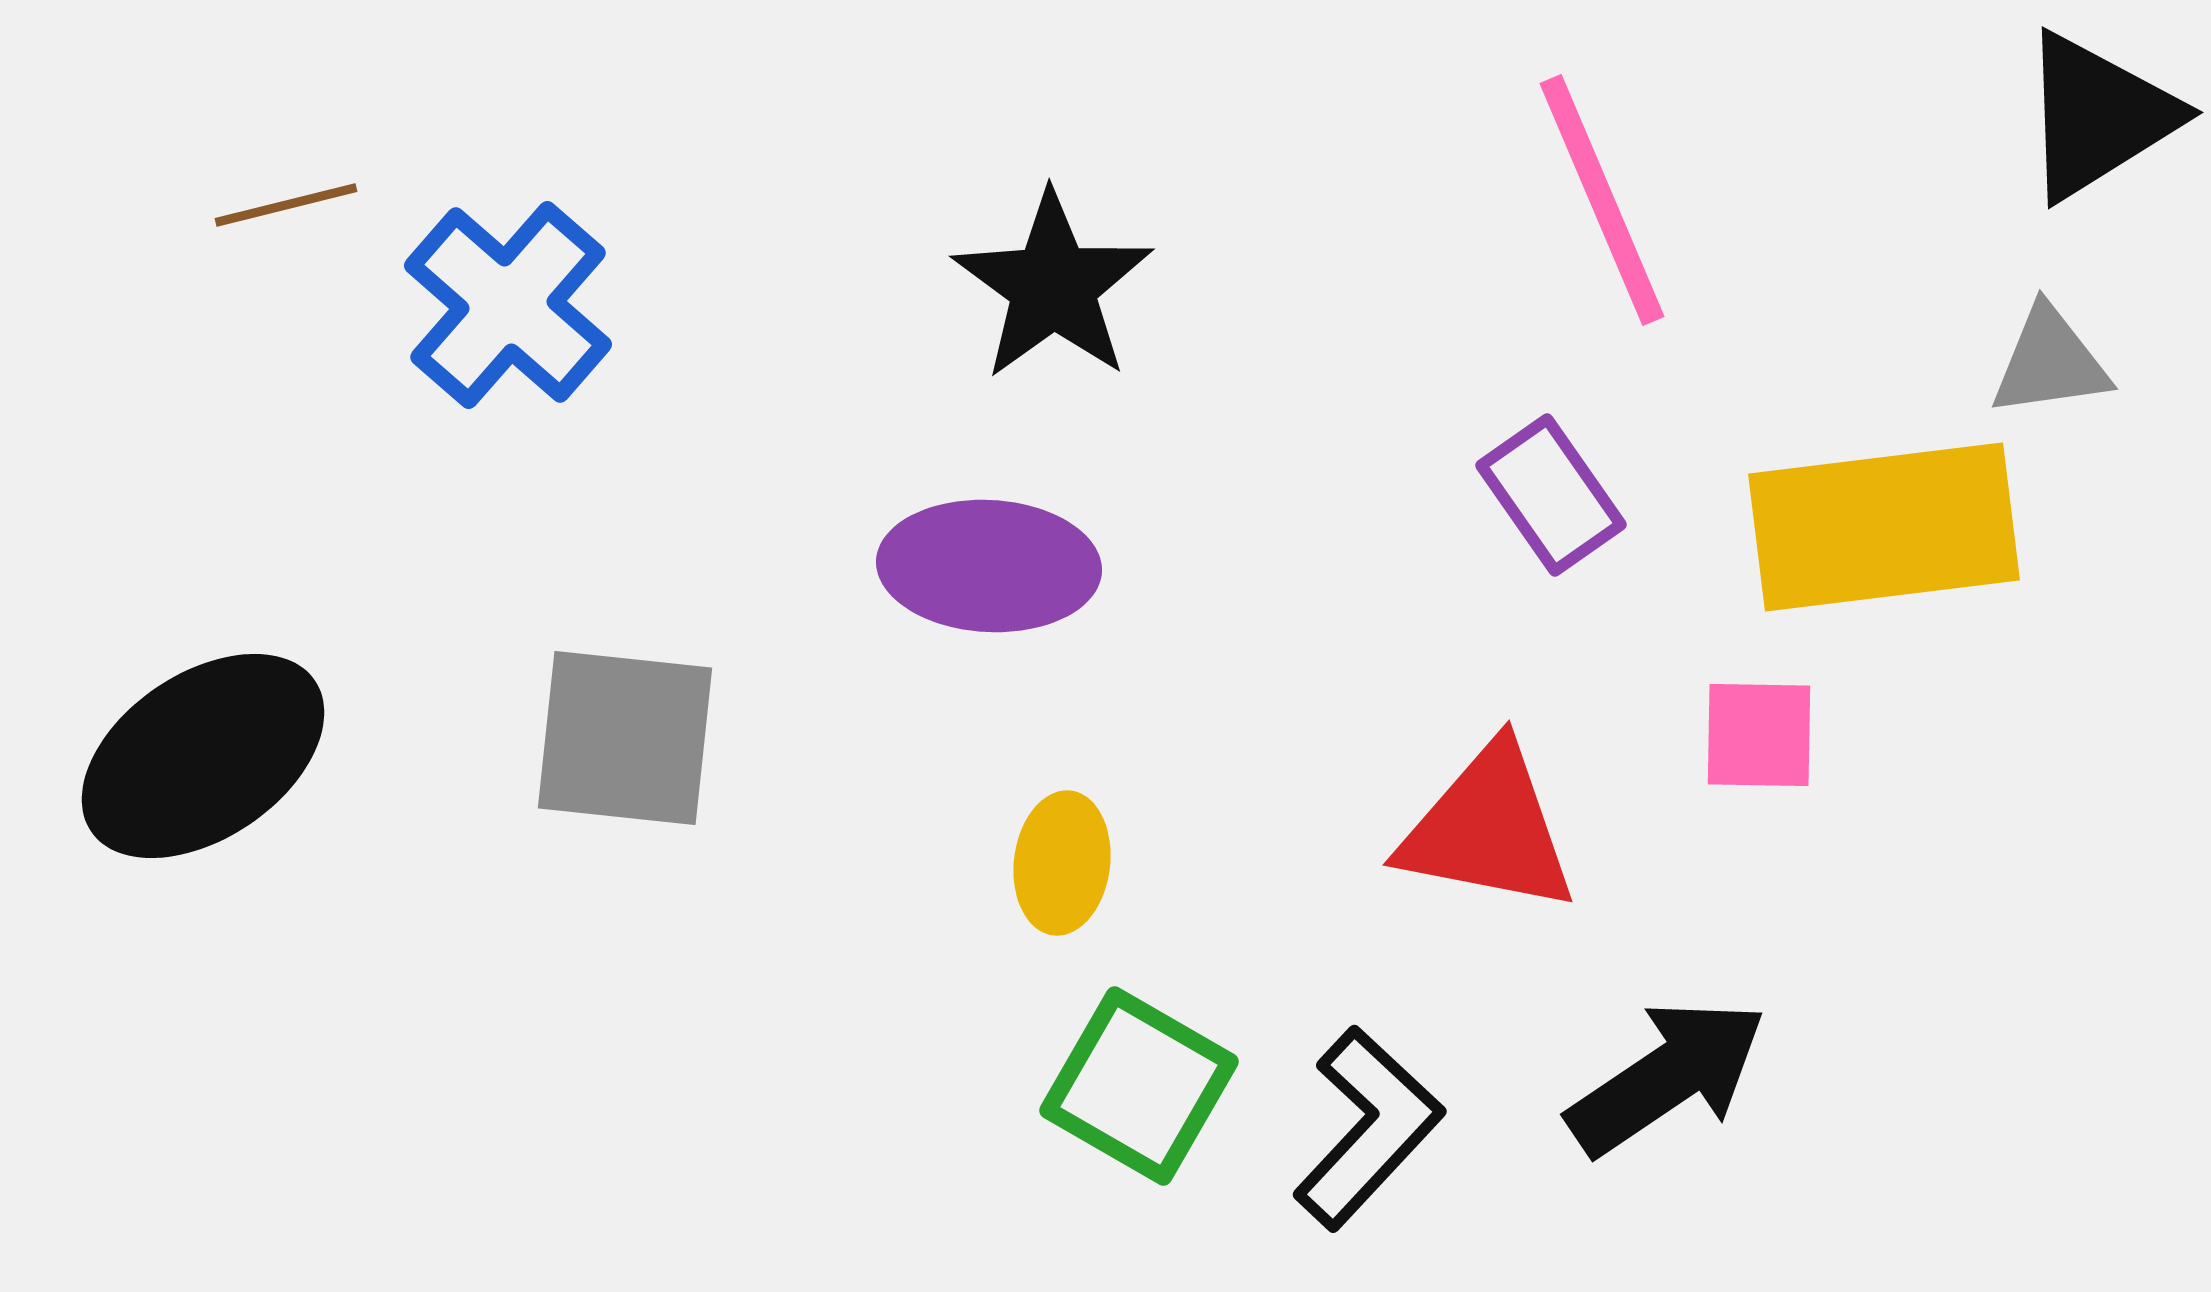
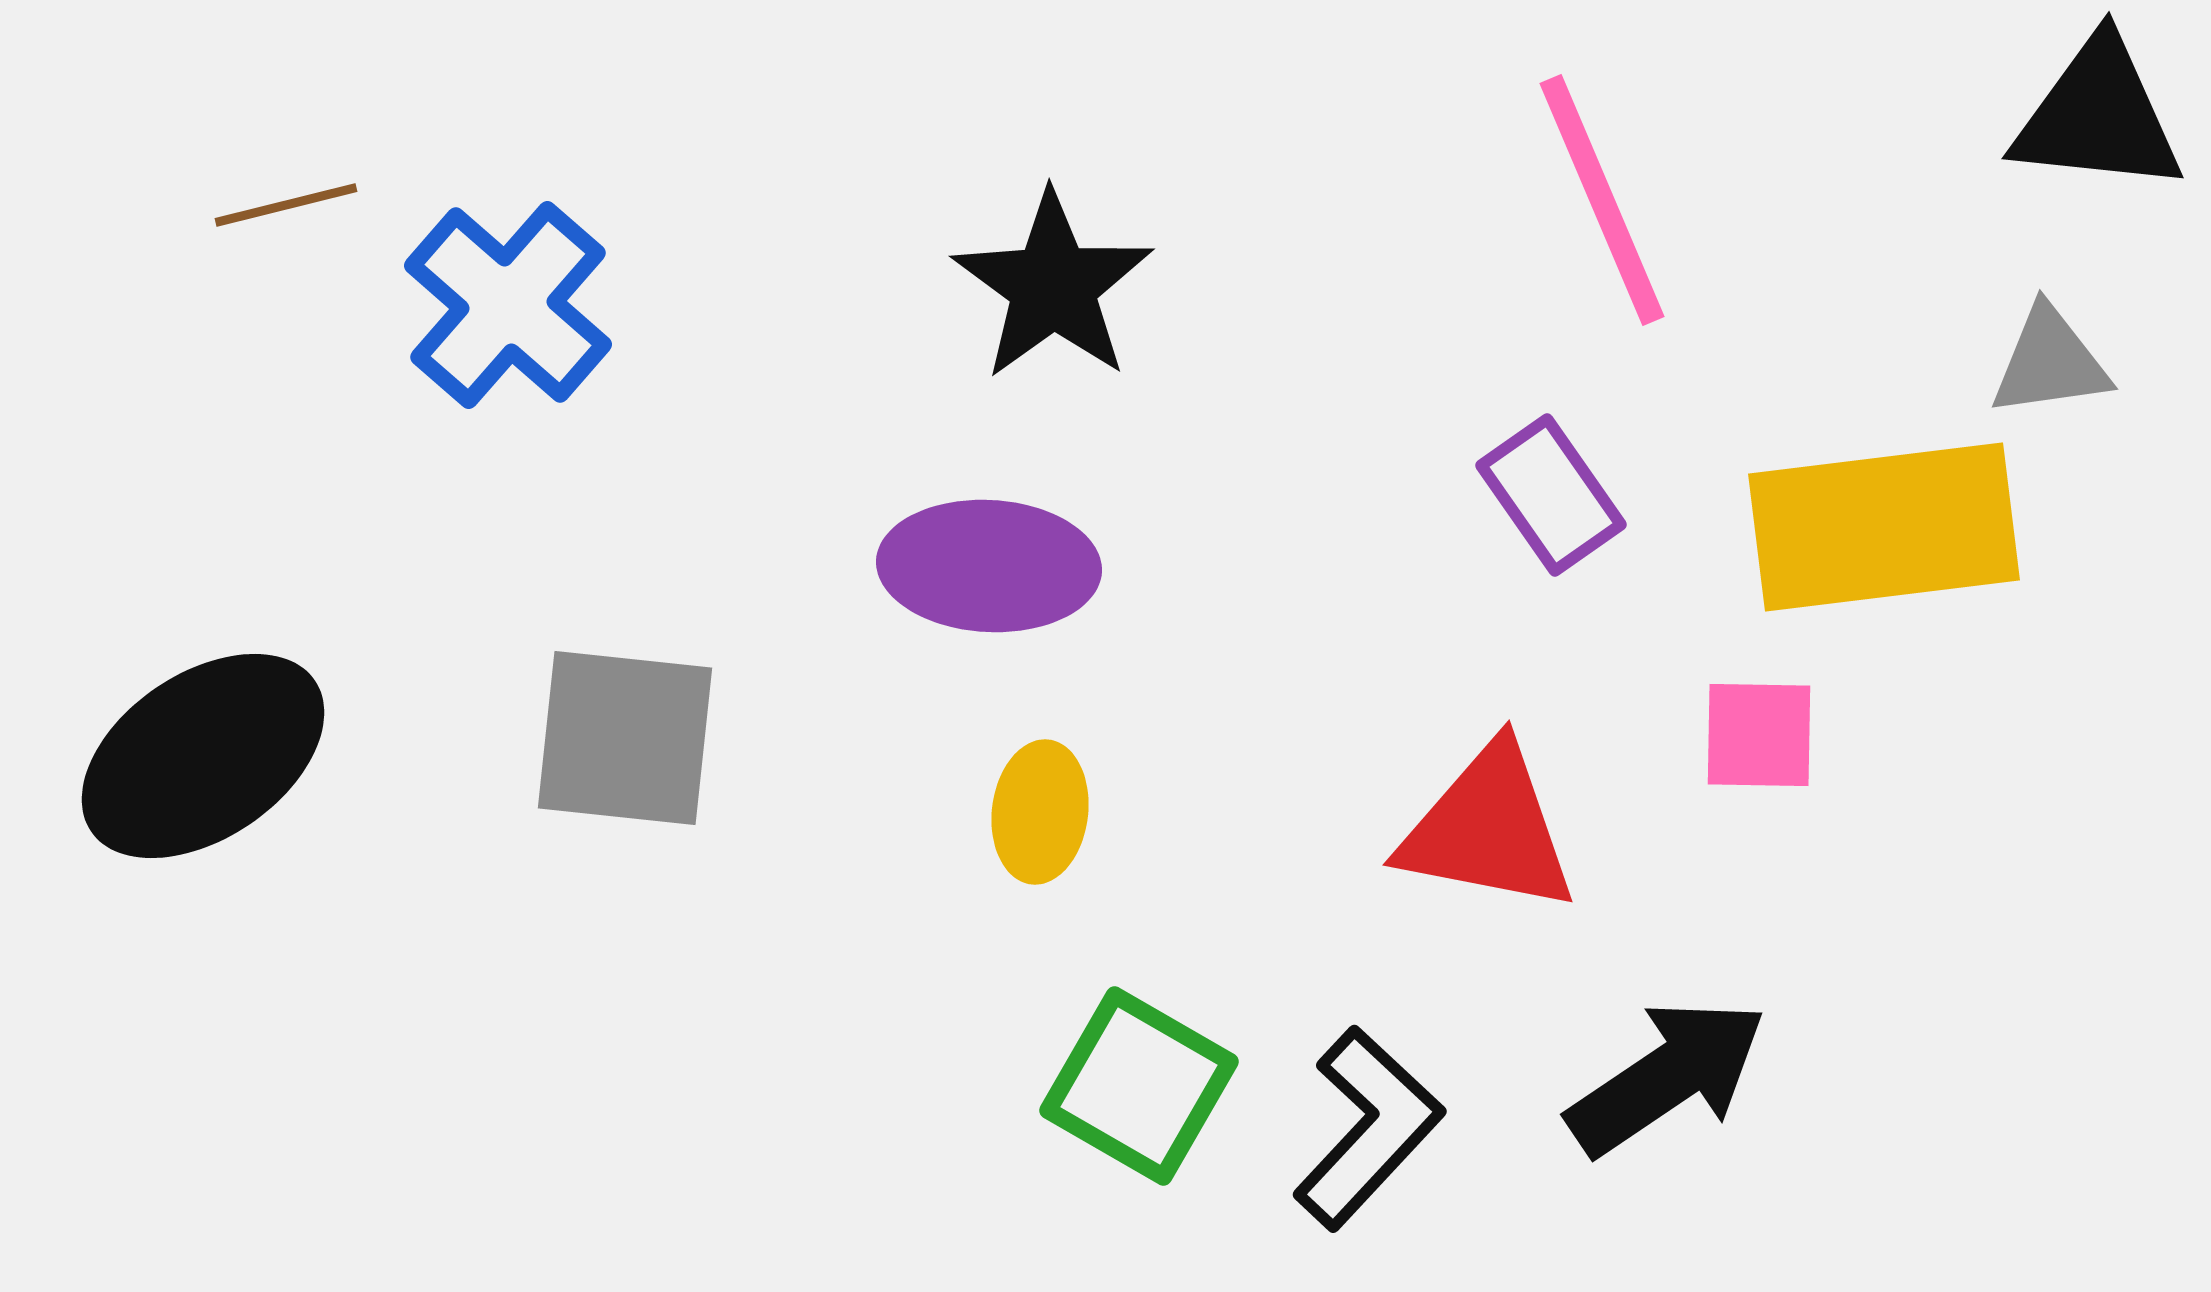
black triangle: rotated 38 degrees clockwise
yellow ellipse: moved 22 px left, 51 px up
